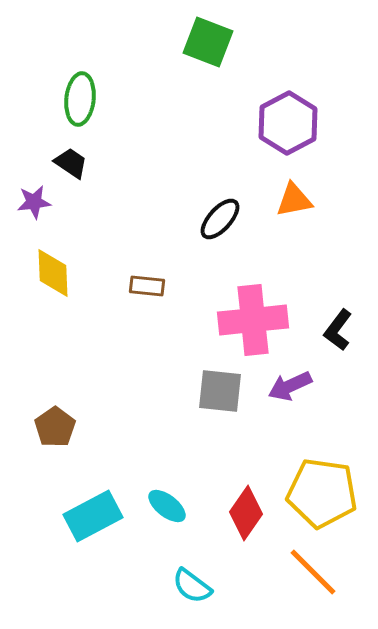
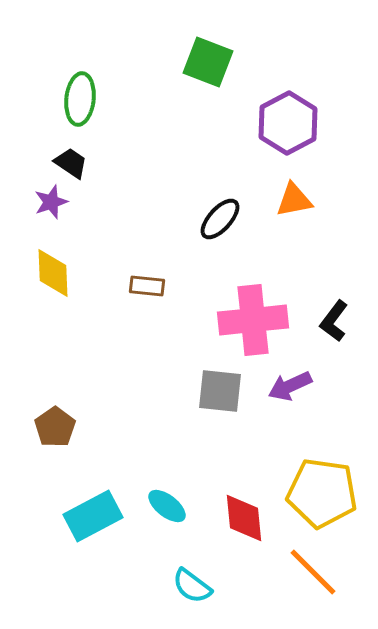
green square: moved 20 px down
purple star: moved 17 px right; rotated 12 degrees counterclockwise
black L-shape: moved 4 px left, 9 px up
red diamond: moved 2 px left, 5 px down; rotated 40 degrees counterclockwise
